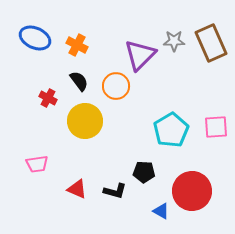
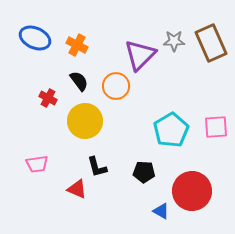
black L-shape: moved 18 px left, 24 px up; rotated 60 degrees clockwise
